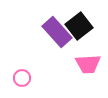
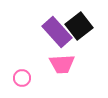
pink trapezoid: moved 26 px left
